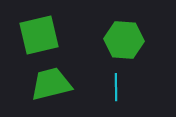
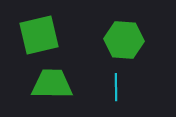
green trapezoid: moved 1 px right; rotated 15 degrees clockwise
